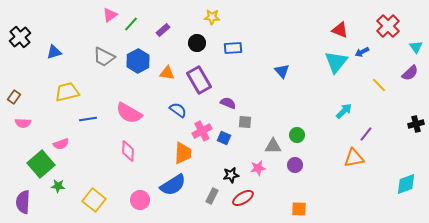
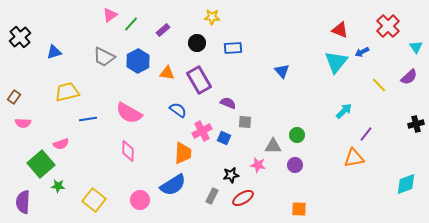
purple semicircle at (410, 73): moved 1 px left, 4 px down
pink star at (258, 168): moved 3 px up; rotated 21 degrees clockwise
